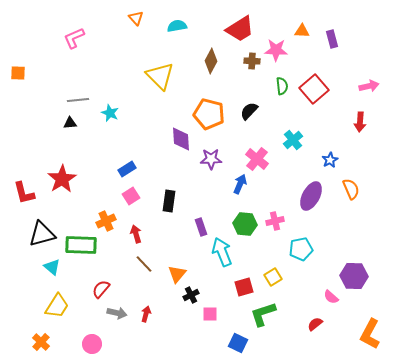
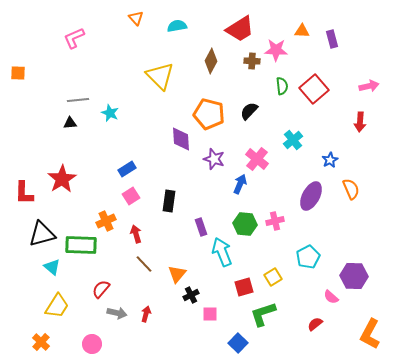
purple star at (211, 159): moved 3 px right; rotated 20 degrees clockwise
red L-shape at (24, 193): rotated 15 degrees clockwise
cyan pentagon at (301, 249): moved 7 px right, 8 px down; rotated 15 degrees counterclockwise
blue square at (238, 343): rotated 18 degrees clockwise
